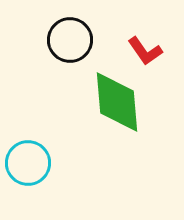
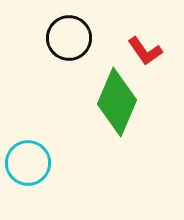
black circle: moved 1 px left, 2 px up
green diamond: rotated 28 degrees clockwise
